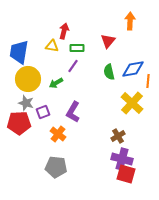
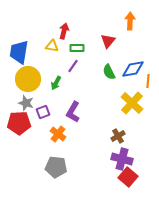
green semicircle: rotated 14 degrees counterclockwise
green arrow: rotated 32 degrees counterclockwise
red square: moved 2 px right, 3 px down; rotated 24 degrees clockwise
